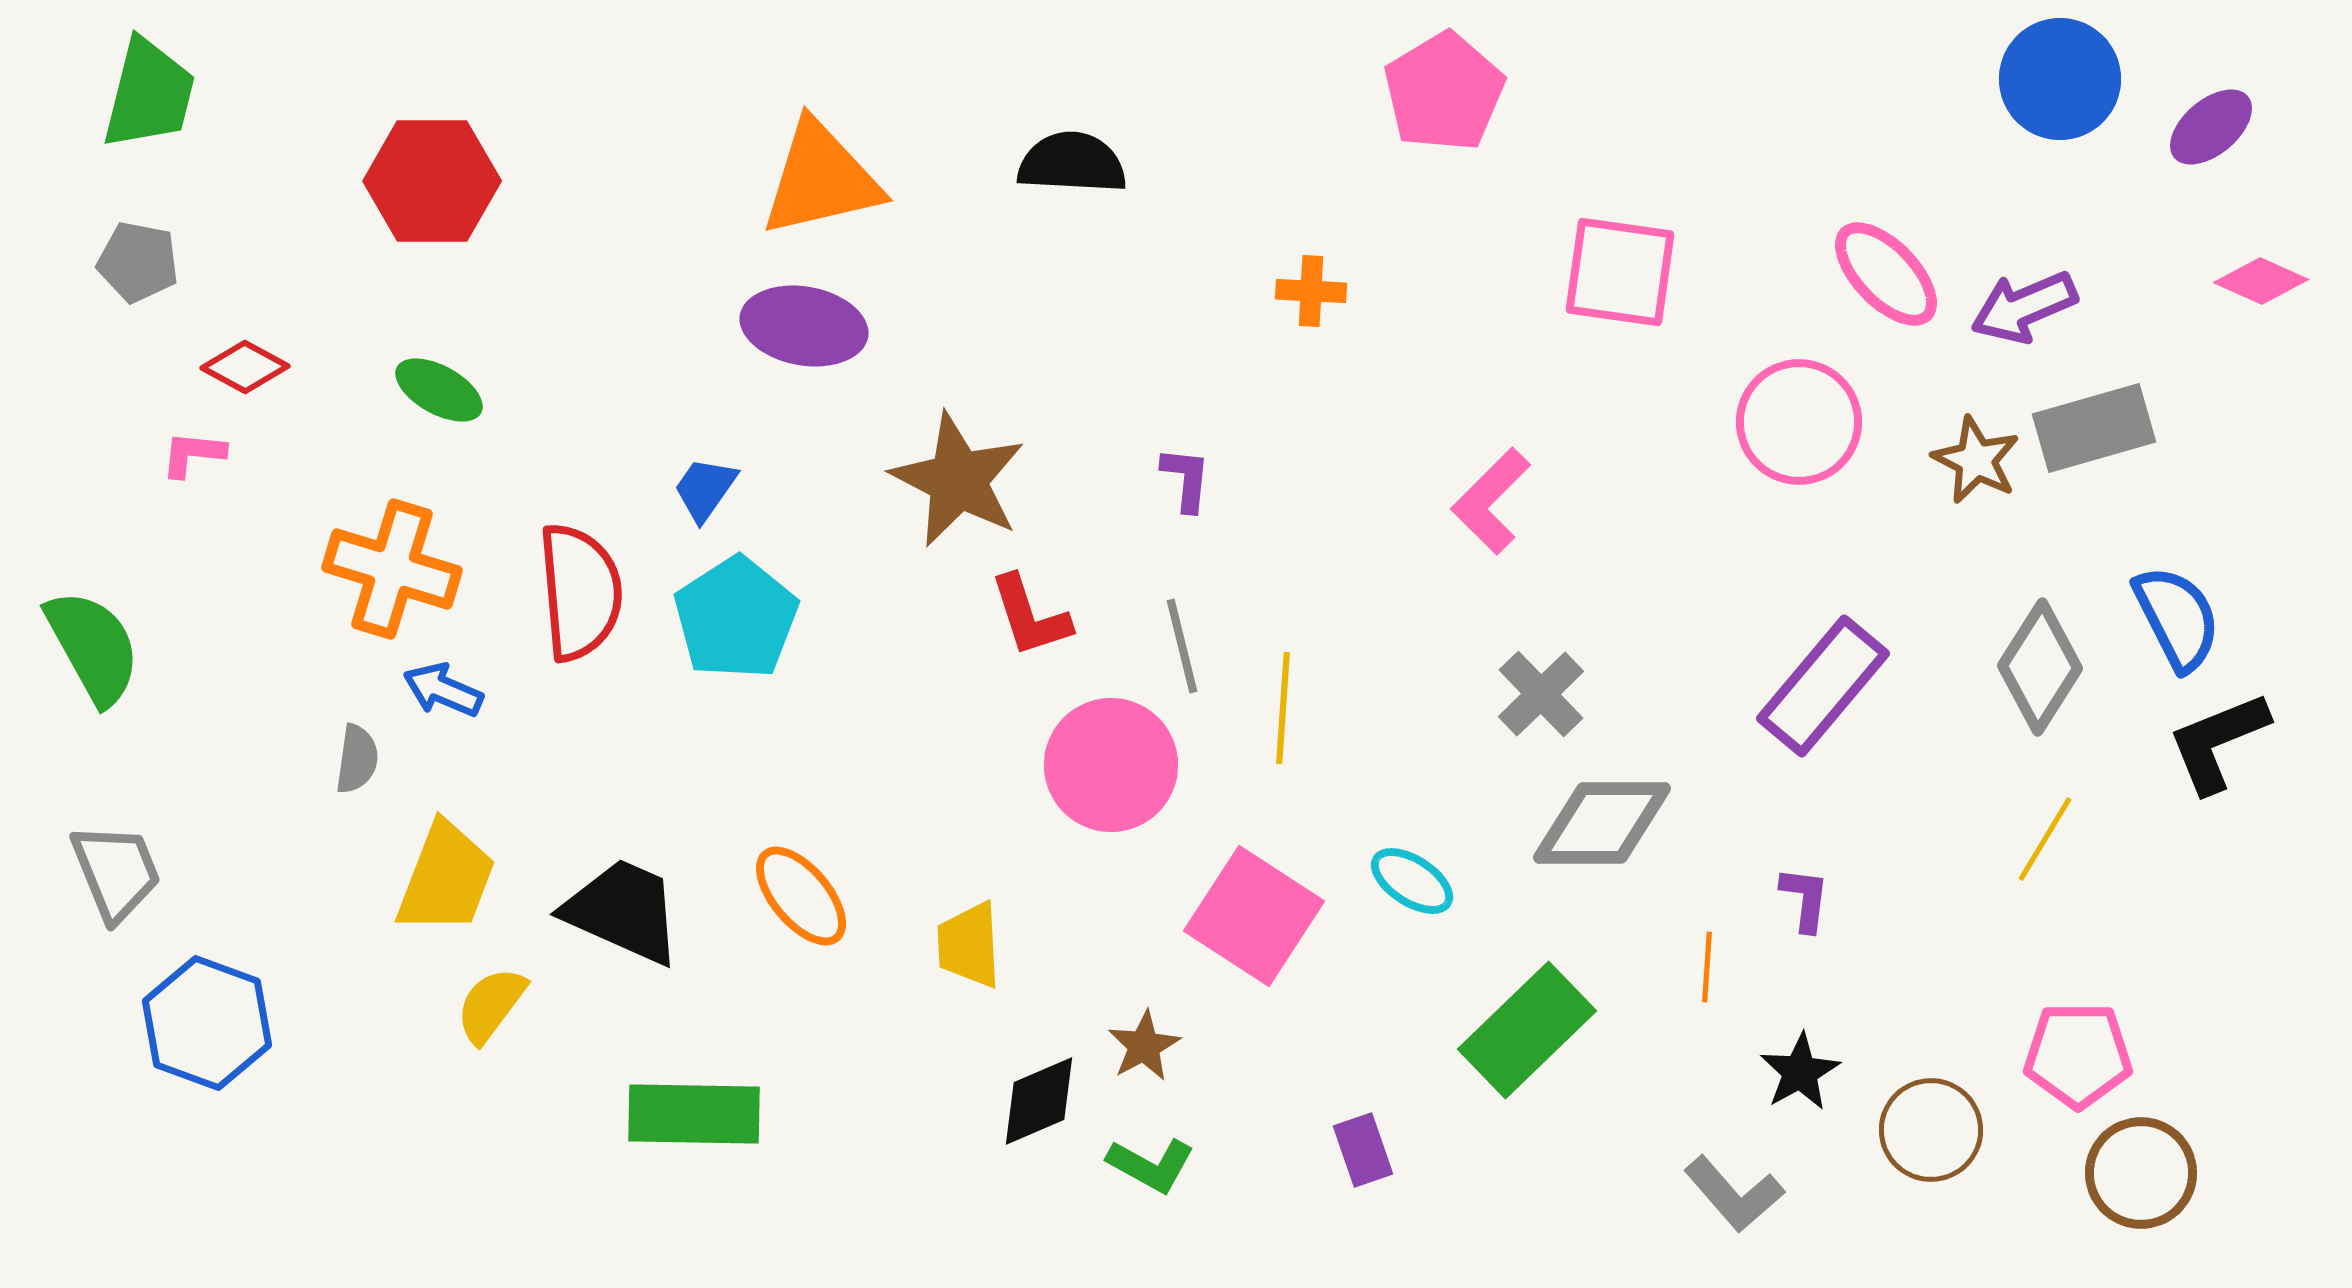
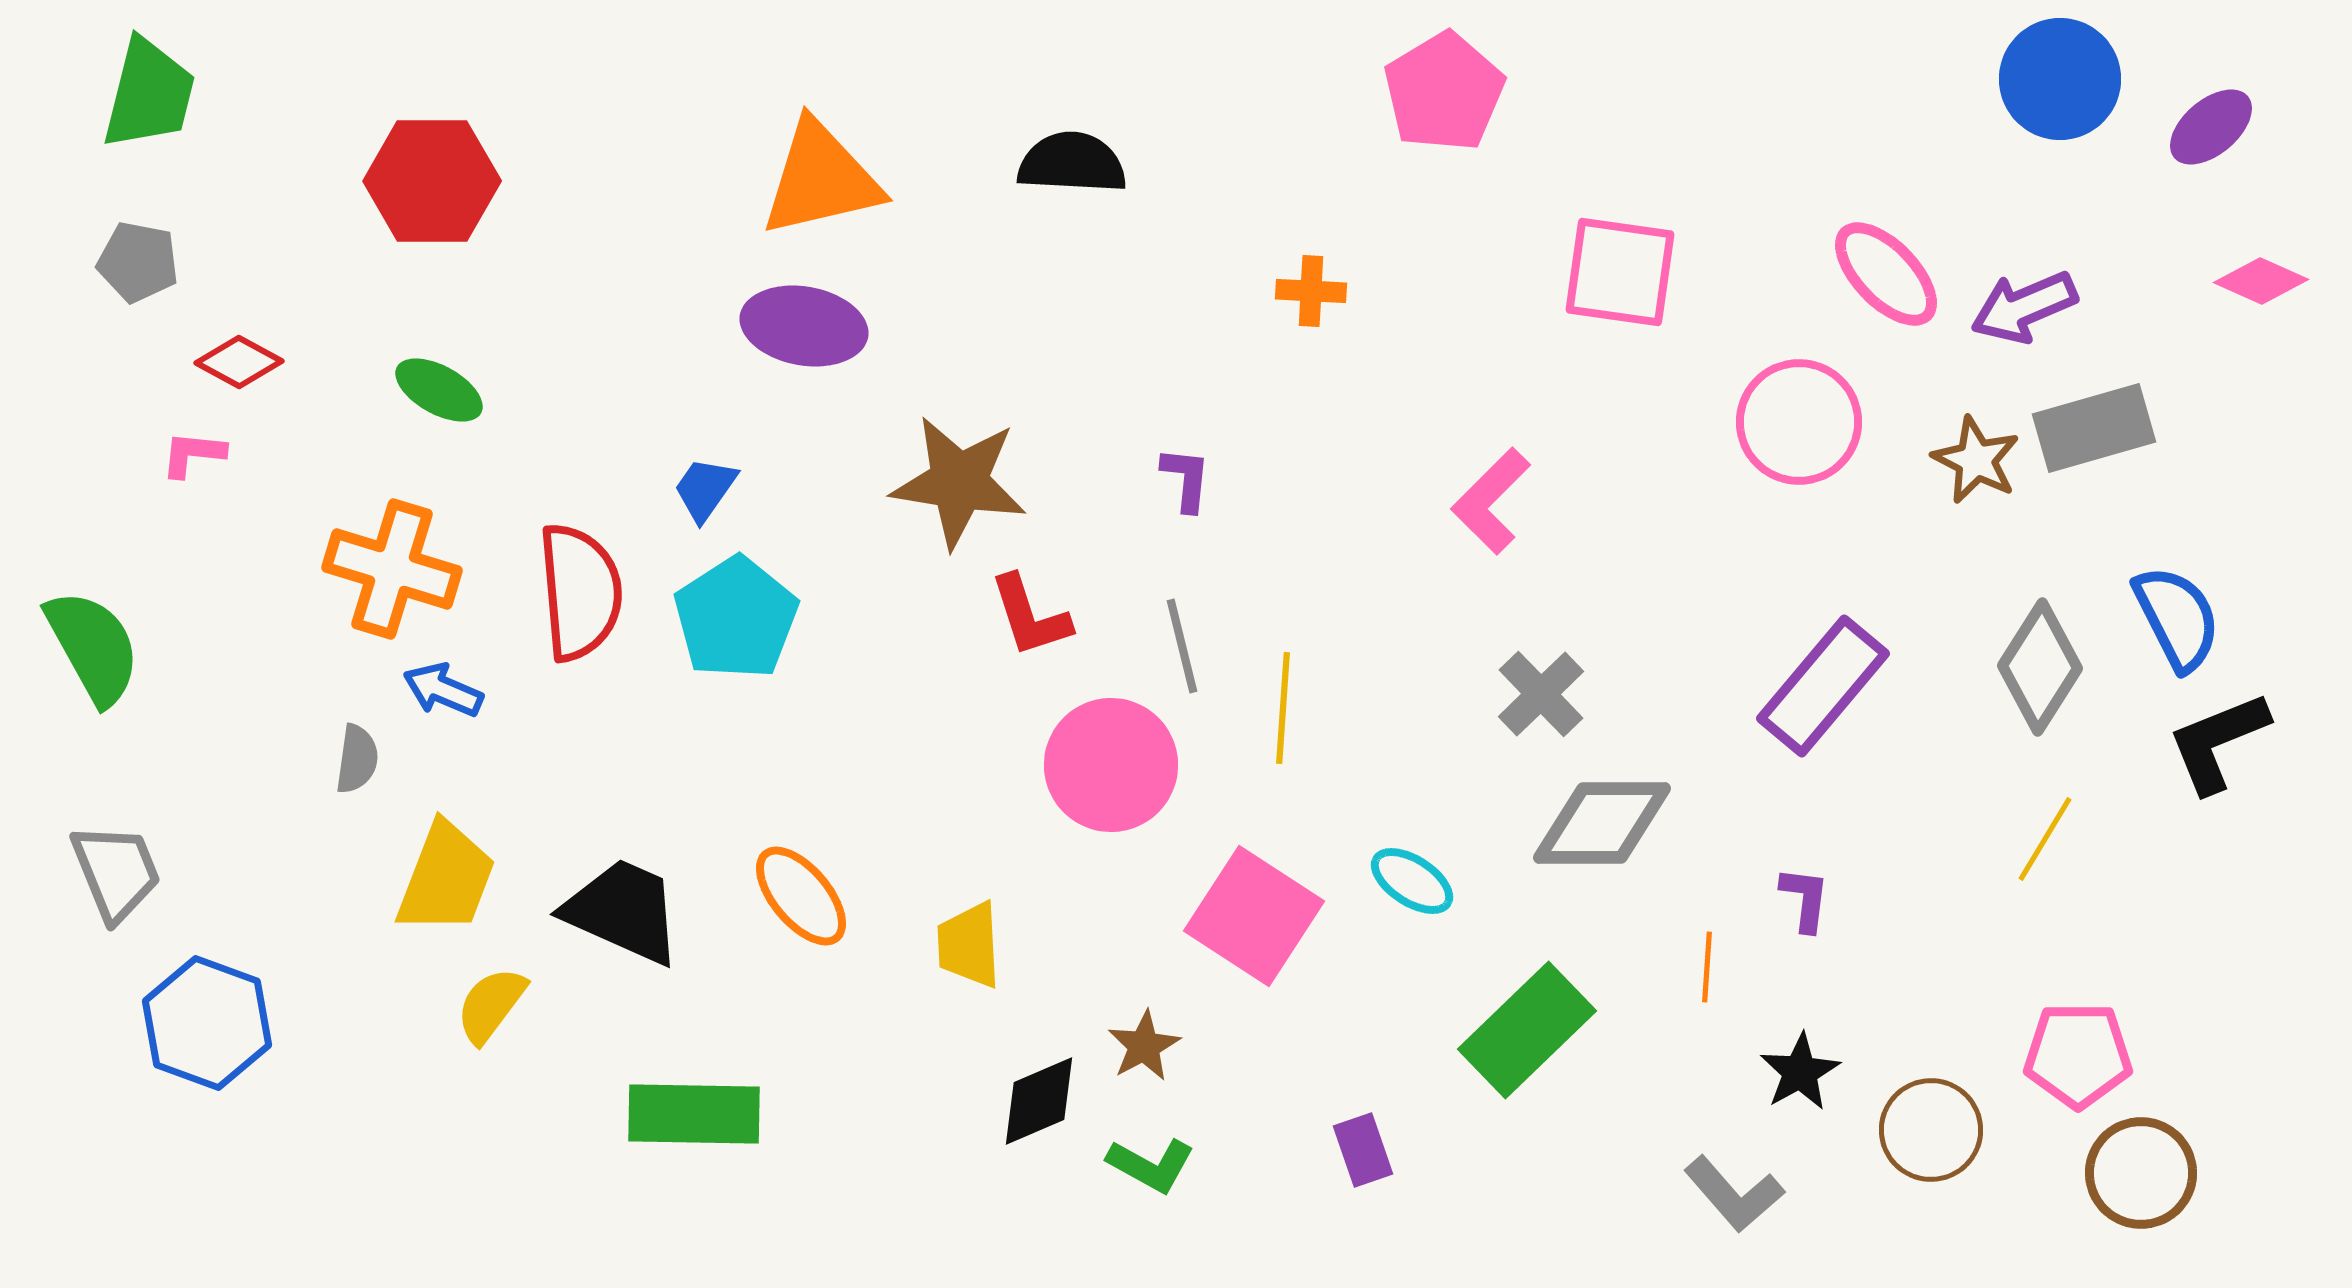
red diamond at (245, 367): moved 6 px left, 5 px up
brown star at (958, 480): moved 1 px right, 2 px down; rotated 18 degrees counterclockwise
